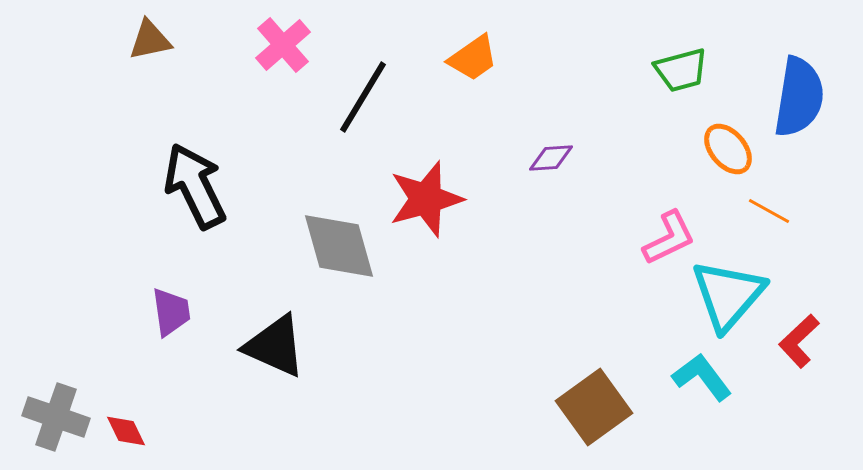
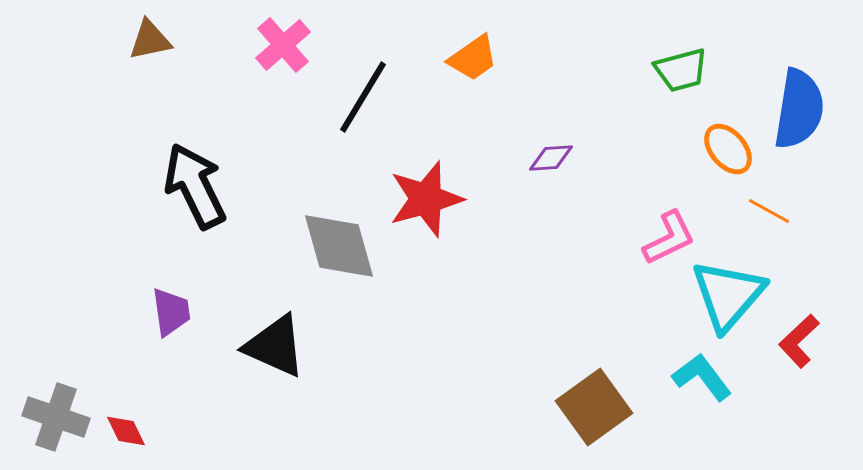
blue semicircle: moved 12 px down
